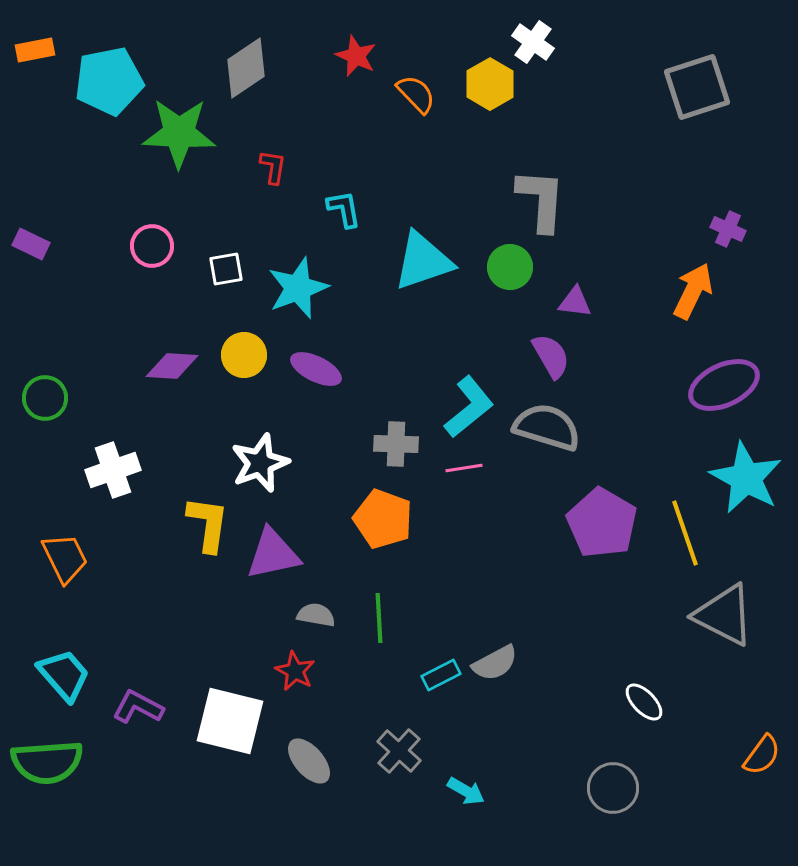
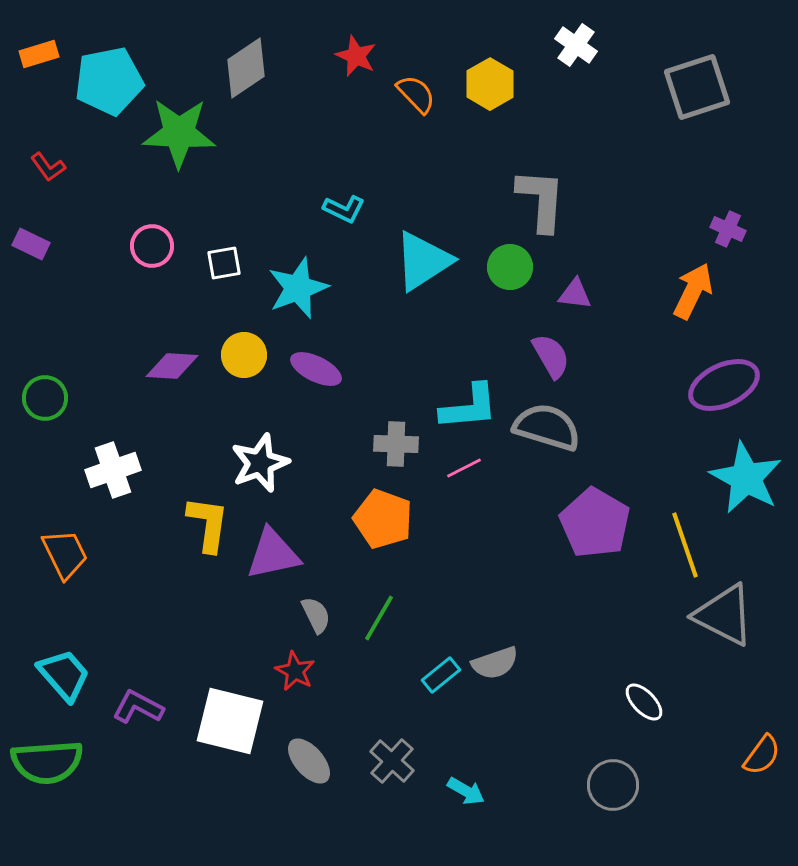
white cross at (533, 42): moved 43 px right, 3 px down
orange rectangle at (35, 50): moved 4 px right, 4 px down; rotated 6 degrees counterclockwise
red L-shape at (273, 167): moved 225 px left; rotated 135 degrees clockwise
cyan L-shape at (344, 209): rotated 126 degrees clockwise
cyan triangle at (423, 261): rotated 14 degrees counterclockwise
white square at (226, 269): moved 2 px left, 6 px up
purple triangle at (575, 302): moved 8 px up
cyan L-shape at (469, 407): rotated 34 degrees clockwise
pink line at (464, 468): rotated 18 degrees counterclockwise
purple pentagon at (602, 523): moved 7 px left
yellow line at (685, 533): moved 12 px down
orange trapezoid at (65, 558): moved 4 px up
gray semicircle at (316, 615): rotated 54 degrees clockwise
green line at (379, 618): rotated 33 degrees clockwise
gray semicircle at (495, 663): rotated 9 degrees clockwise
cyan rectangle at (441, 675): rotated 12 degrees counterclockwise
gray cross at (399, 751): moved 7 px left, 10 px down
gray circle at (613, 788): moved 3 px up
